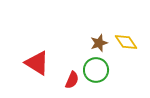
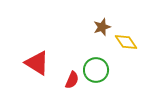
brown star: moved 3 px right, 16 px up
